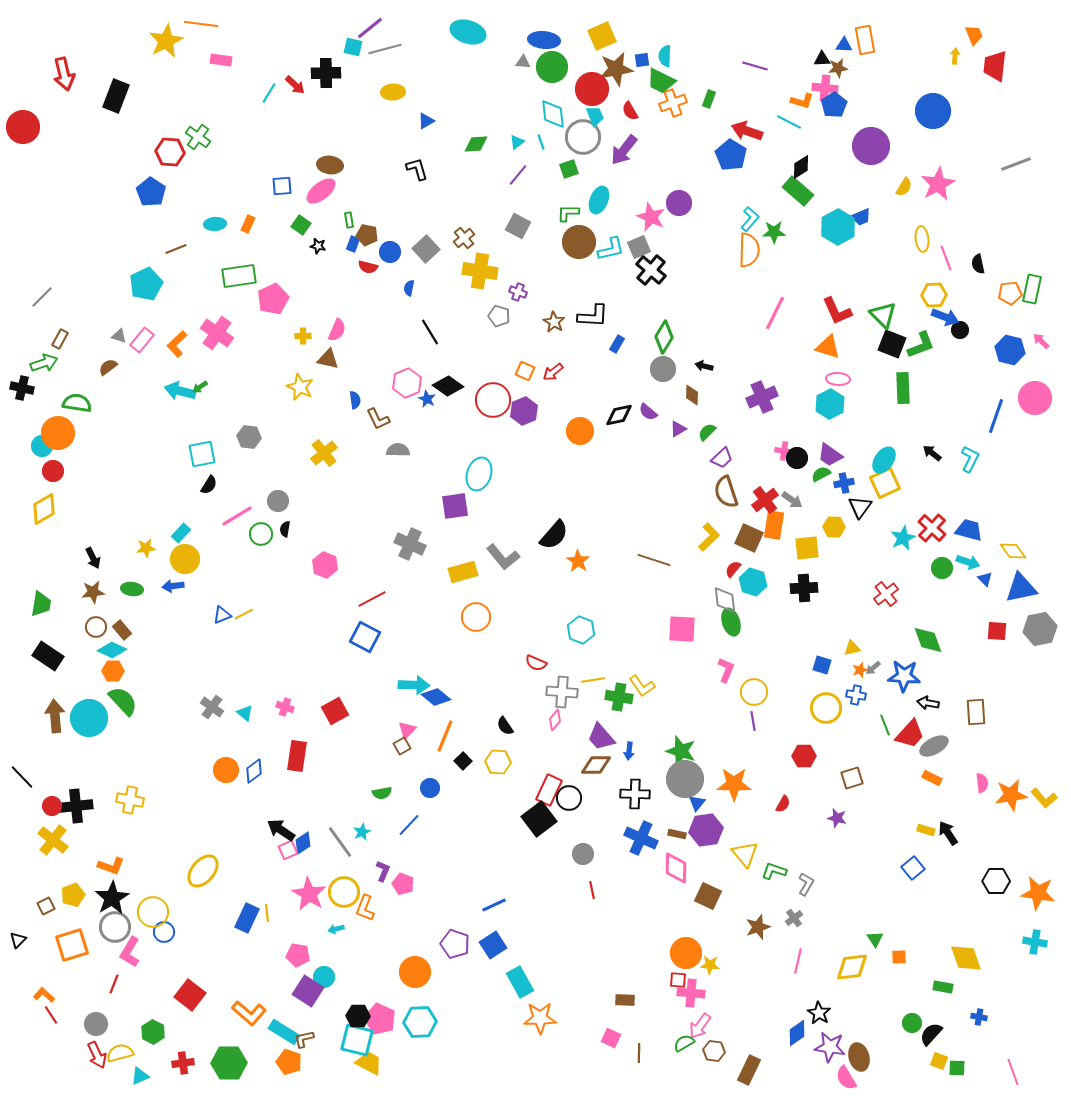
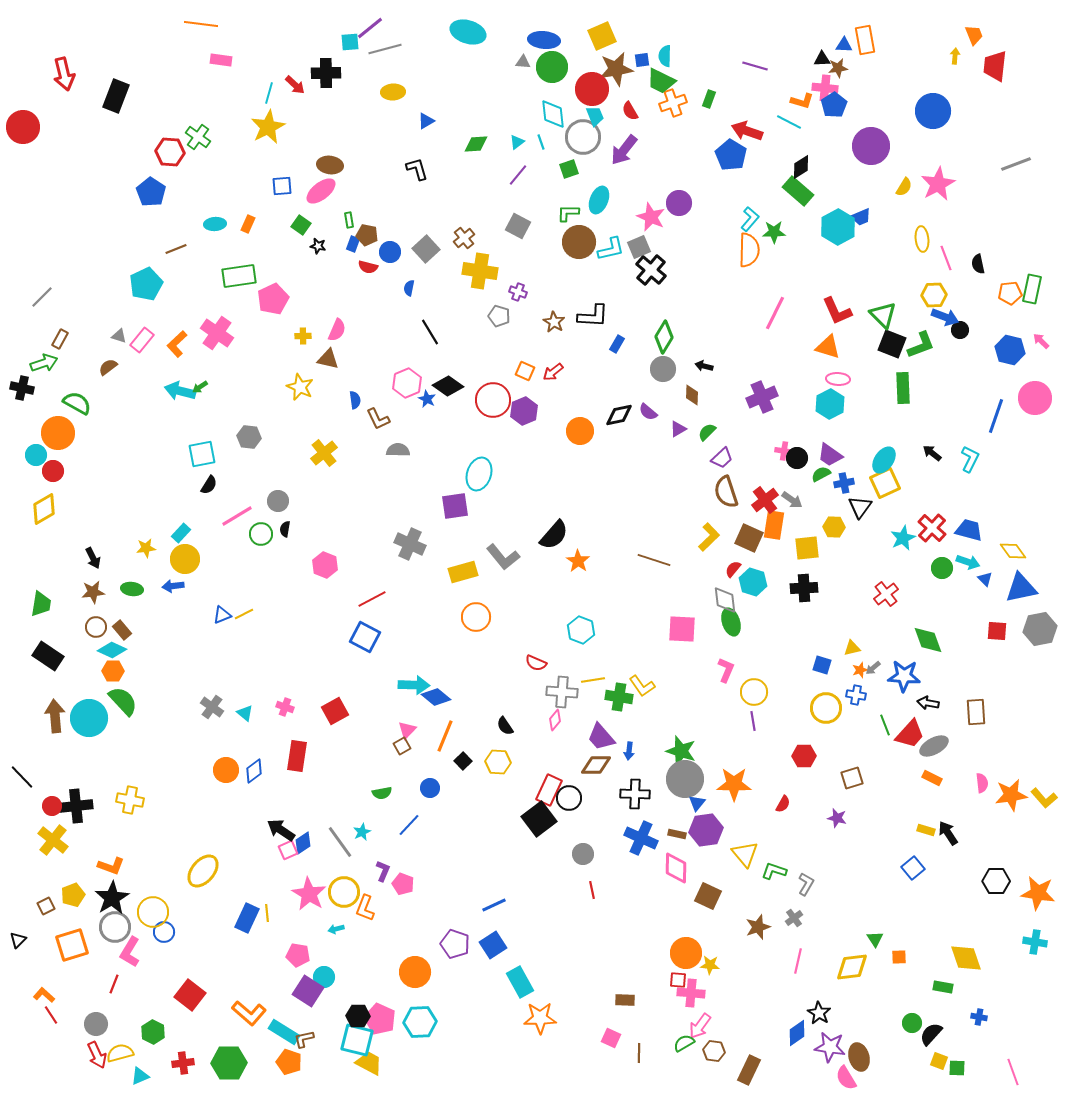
yellow star at (166, 41): moved 102 px right, 86 px down
cyan square at (353, 47): moved 3 px left, 5 px up; rotated 18 degrees counterclockwise
cyan line at (269, 93): rotated 15 degrees counterclockwise
green semicircle at (77, 403): rotated 20 degrees clockwise
cyan circle at (42, 446): moved 6 px left, 9 px down
